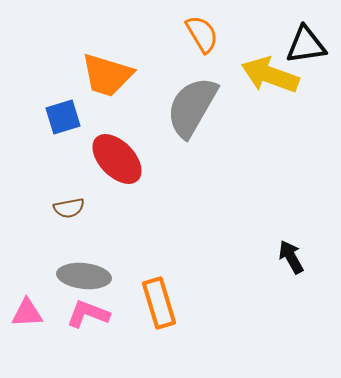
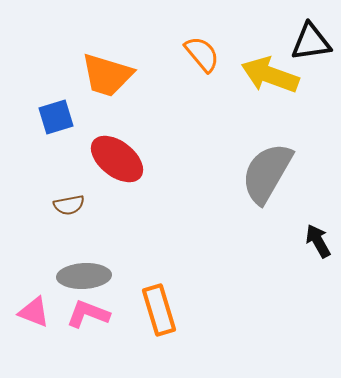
orange semicircle: moved 20 px down; rotated 9 degrees counterclockwise
black triangle: moved 5 px right, 3 px up
gray semicircle: moved 75 px right, 66 px down
blue square: moved 7 px left
red ellipse: rotated 8 degrees counterclockwise
brown semicircle: moved 3 px up
black arrow: moved 27 px right, 16 px up
gray ellipse: rotated 9 degrees counterclockwise
orange rectangle: moved 7 px down
pink triangle: moved 7 px right, 1 px up; rotated 24 degrees clockwise
